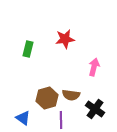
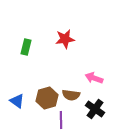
green rectangle: moved 2 px left, 2 px up
pink arrow: moved 11 px down; rotated 84 degrees counterclockwise
blue triangle: moved 6 px left, 17 px up
